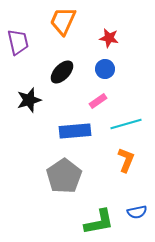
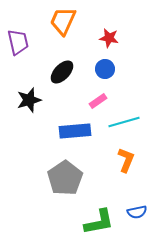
cyan line: moved 2 px left, 2 px up
gray pentagon: moved 1 px right, 2 px down
